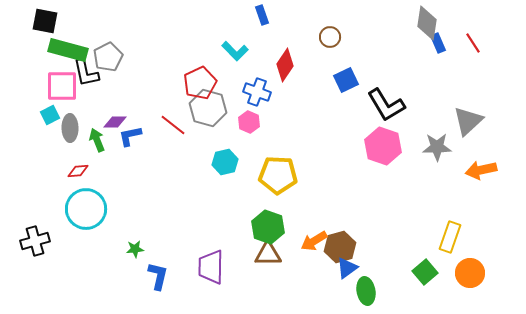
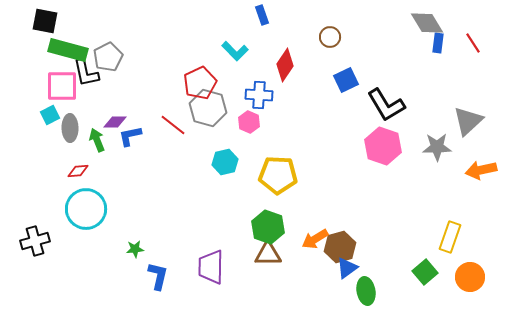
gray diamond at (427, 23): rotated 40 degrees counterclockwise
blue rectangle at (438, 43): rotated 30 degrees clockwise
blue cross at (257, 92): moved 2 px right, 3 px down; rotated 16 degrees counterclockwise
orange arrow at (314, 241): moved 1 px right, 2 px up
orange circle at (470, 273): moved 4 px down
